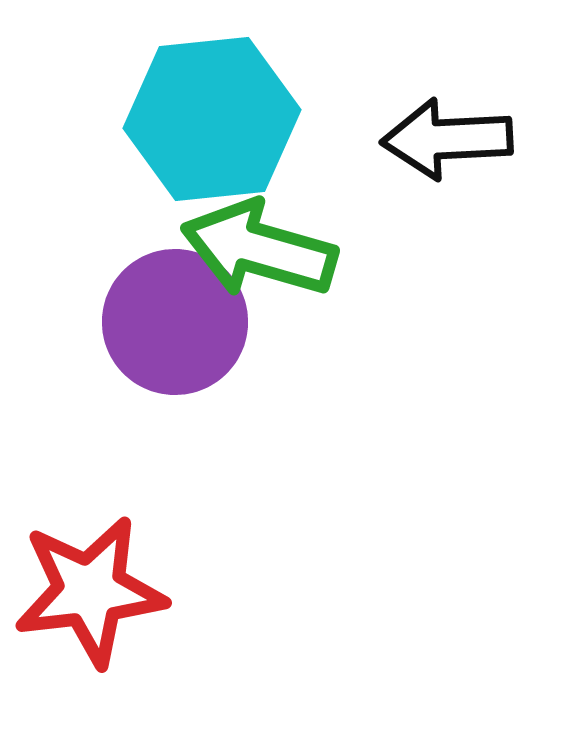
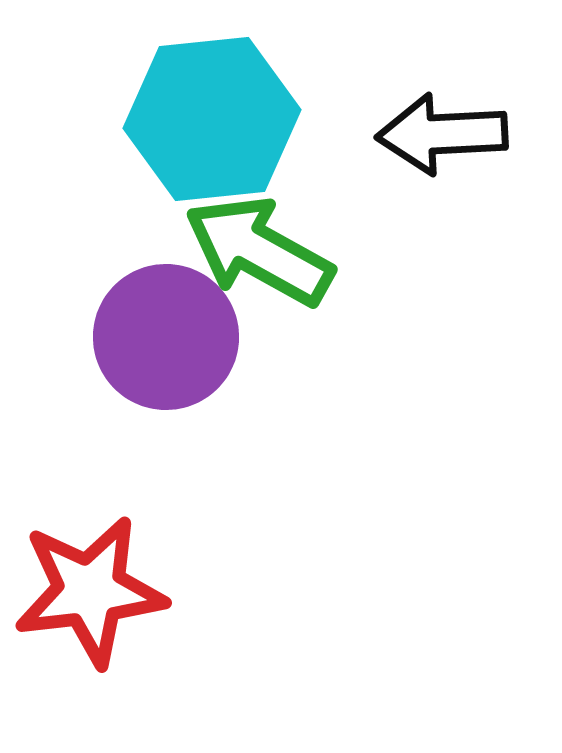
black arrow: moved 5 px left, 5 px up
green arrow: moved 2 px down; rotated 13 degrees clockwise
purple circle: moved 9 px left, 15 px down
